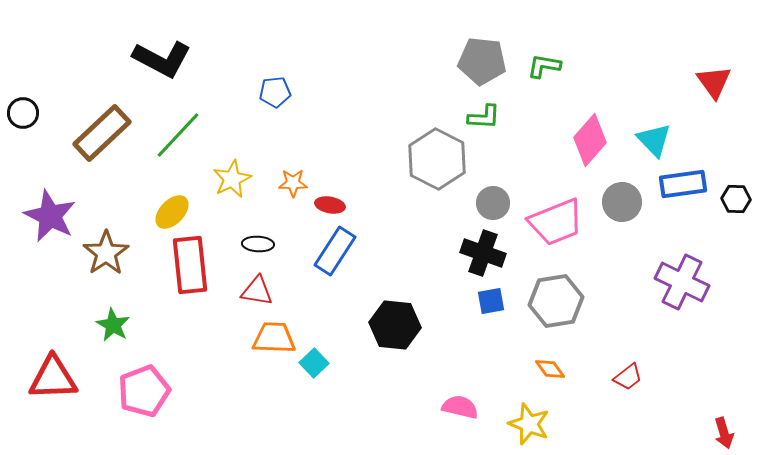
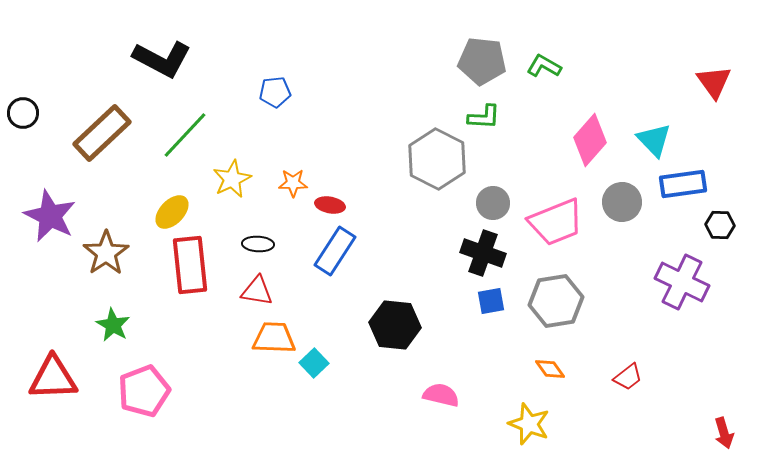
green L-shape at (544, 66): rotated 20 degrees clockwise
green line at (178, 135): moved 7 px right
black hexagon at (736, 199): moved 16 px left, 26 px down
pink semicircle at (460, 407): moved 19 px left, 12 px up
